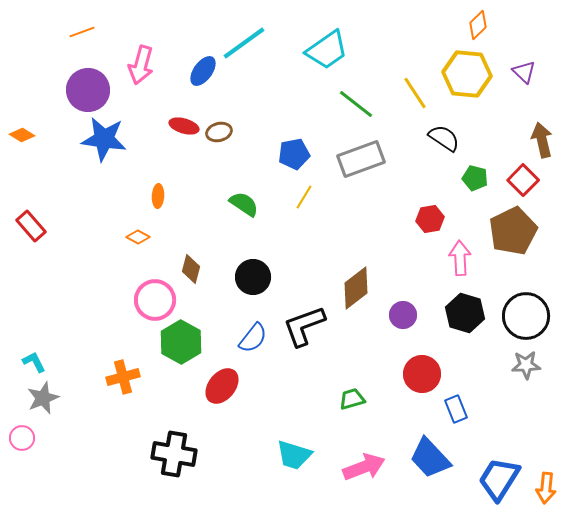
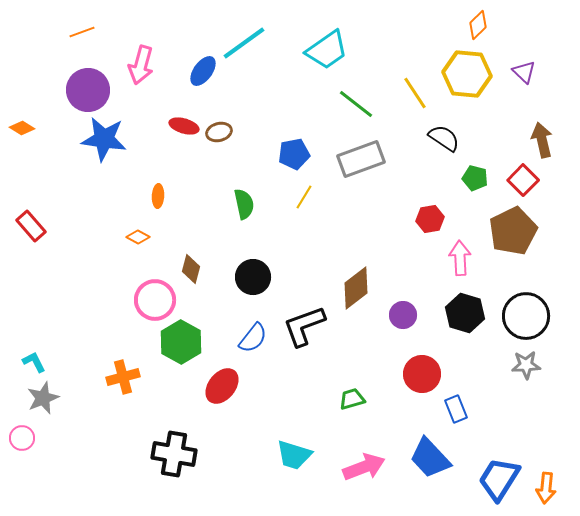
orange diamond at (22, 135): moved 7 px up
green semicircle at (244, 204): rotated 44 degrees clockwise
